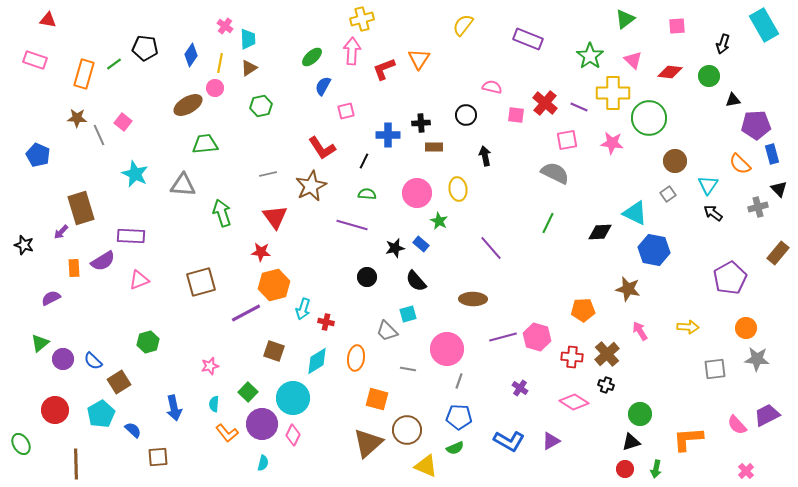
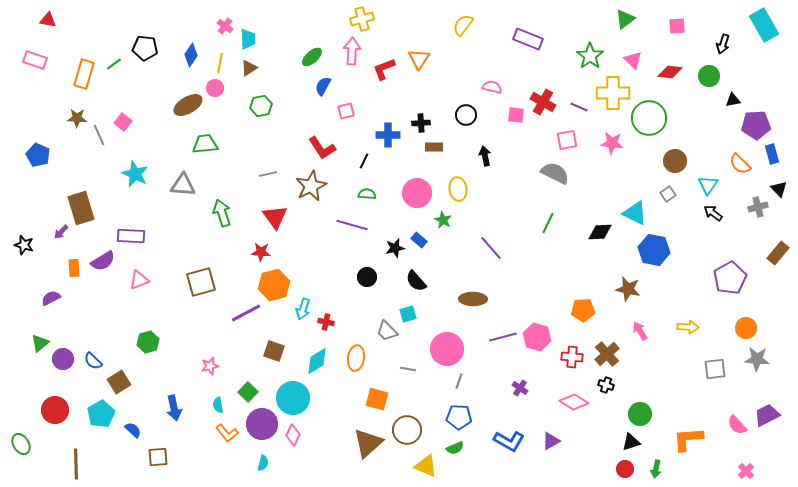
red cross at (545, 103): moved 2 px left, 1 px up; rotated 10 degrees counterclockwise
green star at (439, 221): moved 4 px right, 1 px up
blue rectangle at (421, 244): moved 2 px left, 4 px up
cyan semicircle at (214, 404): moved 4 px right, 1 px down; rotated 14 degrees counterclockwise
